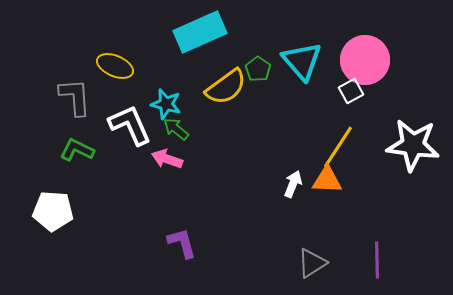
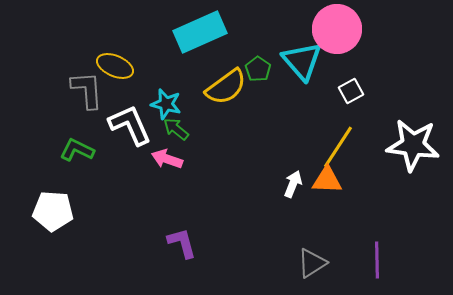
pink circle: moved 28 px left, 31 px up
gray L-shape: moved 12 px right, 7 px up
